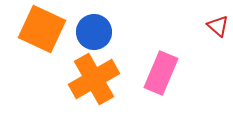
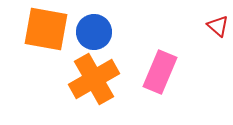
orange square: moved 4 px right; rotated 15 degrees counterclockwise
pink rectangle: moved 1 px left, 1 px up
